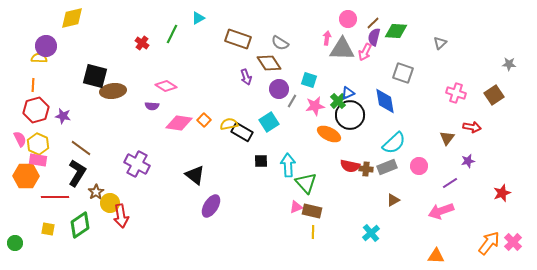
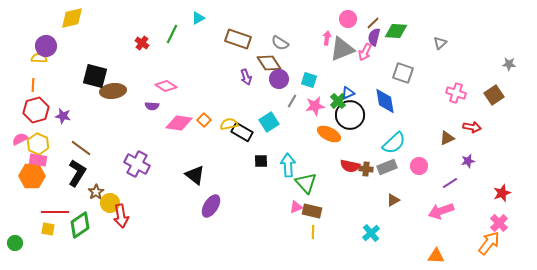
gray triangle at (342, 49): rotated 24 degrees counterclockwise
purple circle at (279, 89): moved 10 px up
brown triangle at (447, 138): rotated 28 degrees clockwise
pink semicircle at (20, 139): rotated 91 degrees counterclockwise
orange hexagon at (26, 176): moved 6 px right
red line at (55, 197): moved 15 px down
pink cross at (513, 242): moved 14 px left, 19 px up
